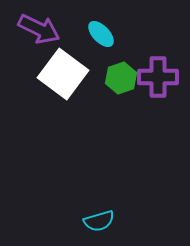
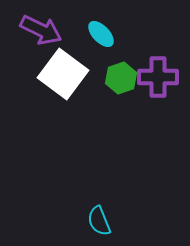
purple arrow: moved 2 px right, 1 px down
cyan semicircle: rotated 84 degrees clockwise
